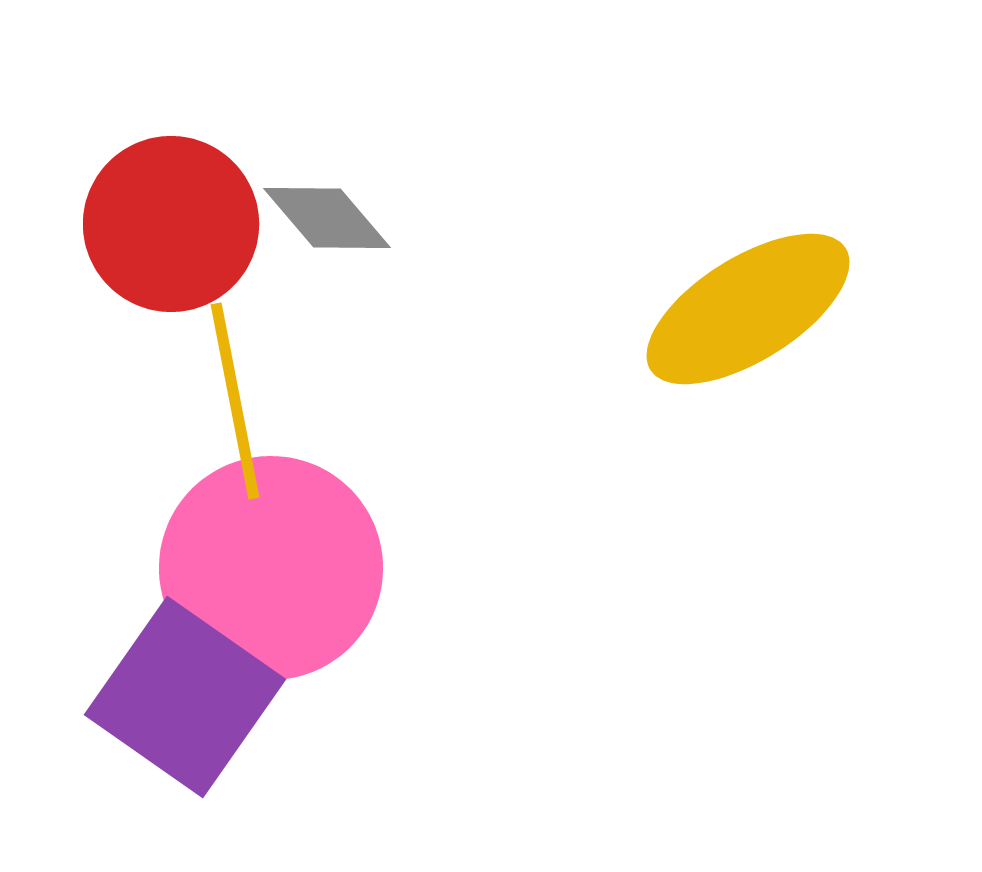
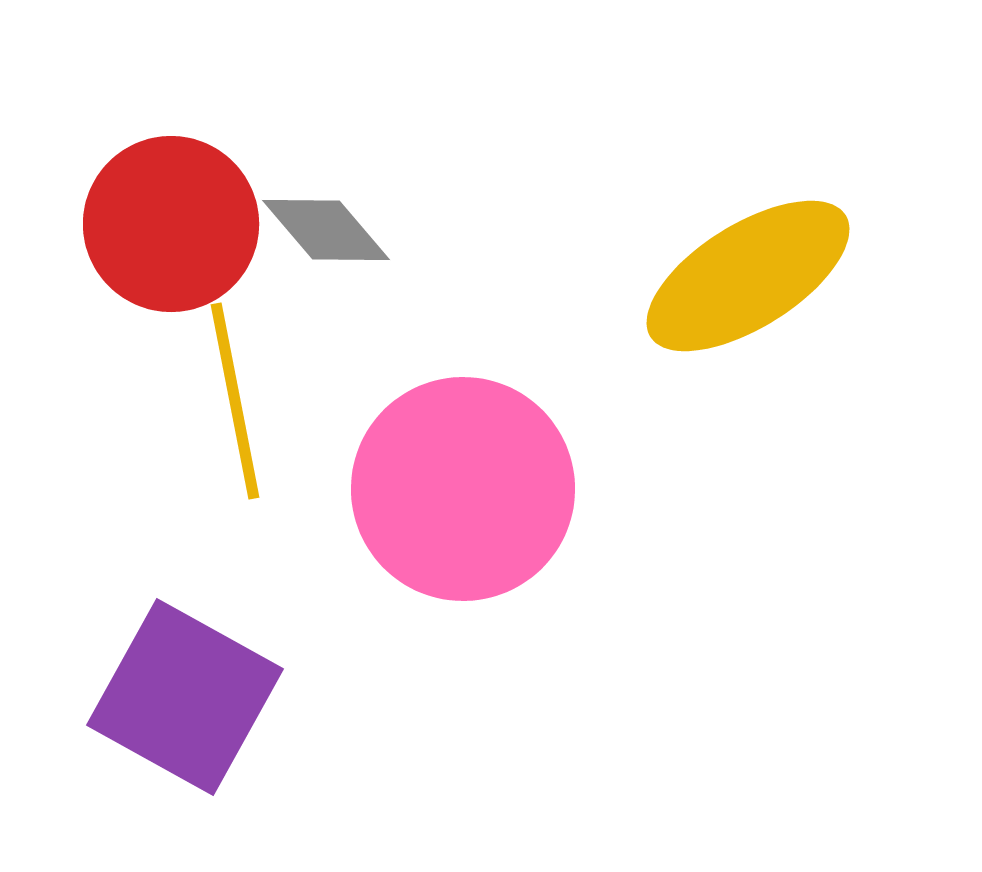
gray diamond: moved 1 px left, 12 px down
yellow ellipse: moved 33 px up
pink circle: moved 192 px right, 79 px up
purple square: rotated 6 degrees counterclockwise
